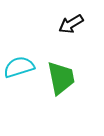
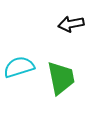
black arrow: rotated 20 degrees clockwise
